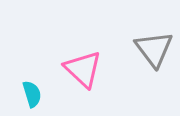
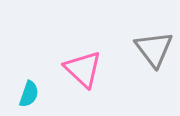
cyan semicircle: moved 3 px left; rotated 36 degrees clockwise
